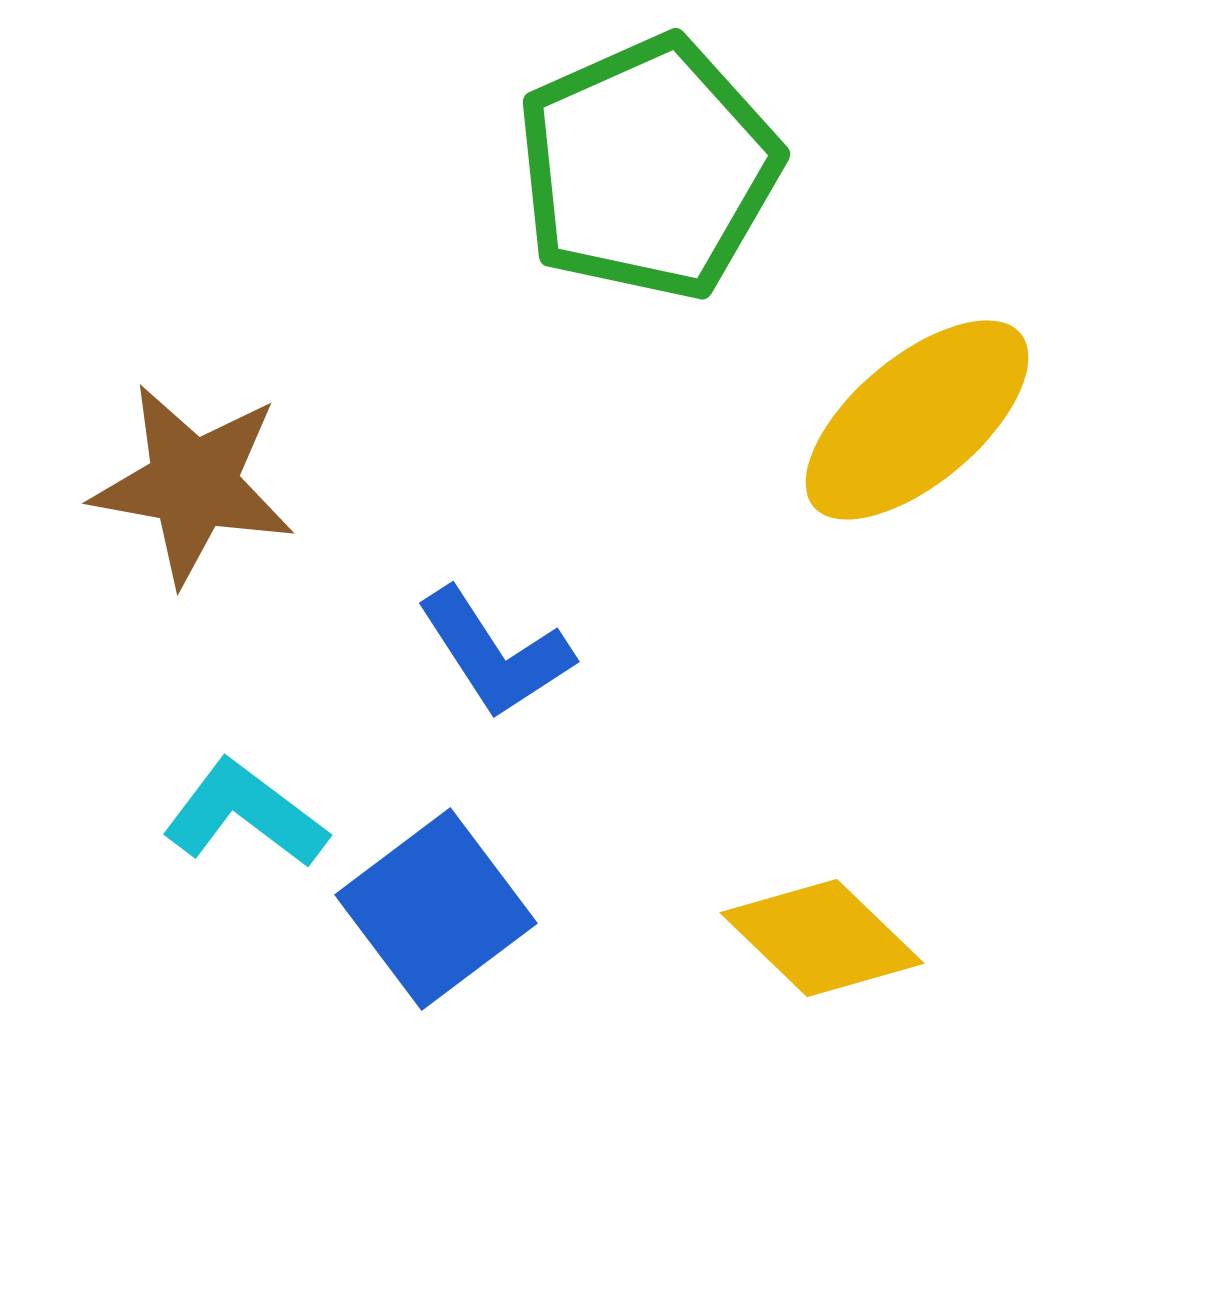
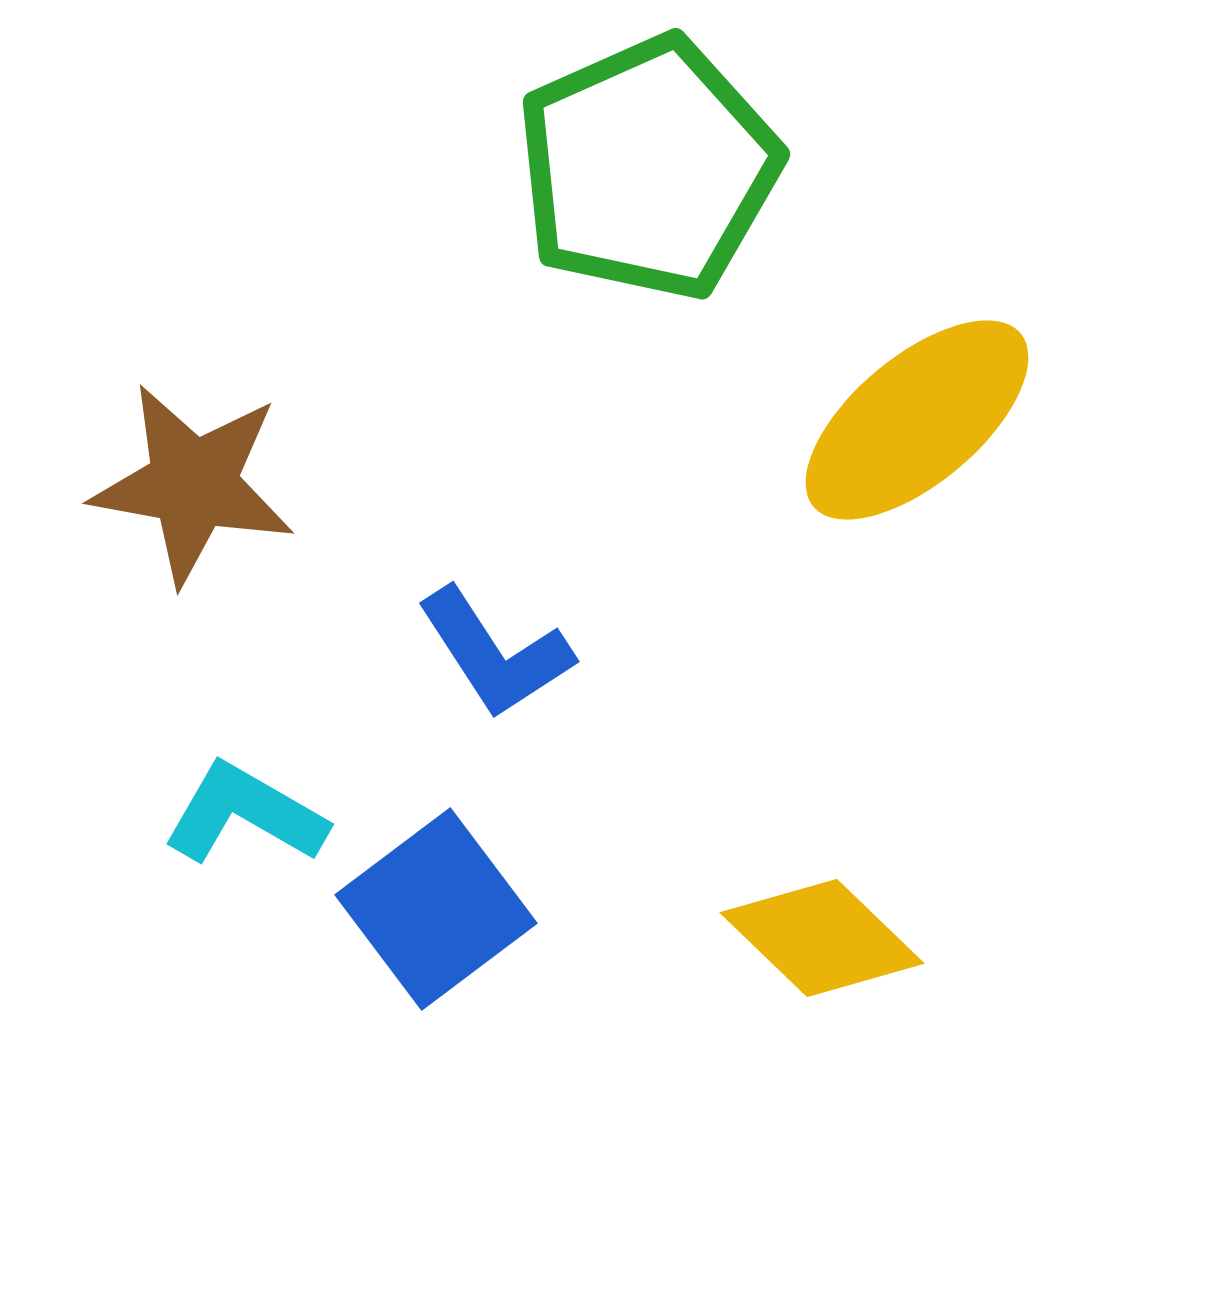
cyan L-shape: rotated 7 degrees counterclockwise
